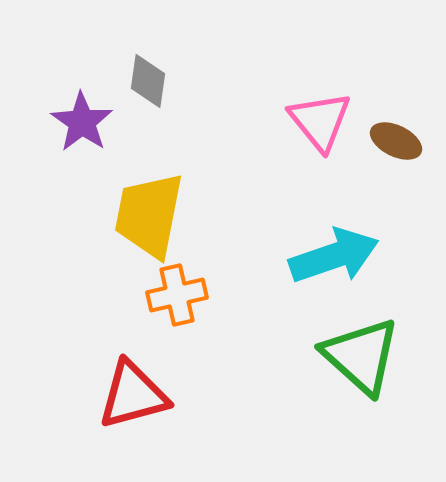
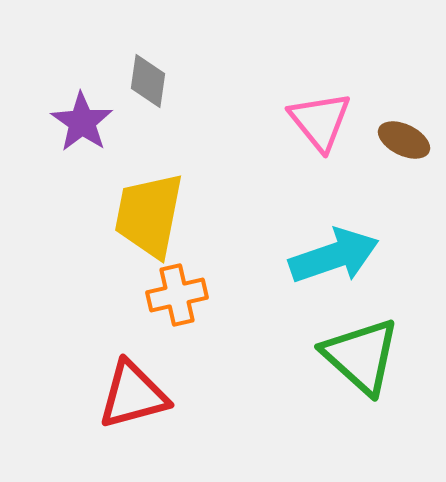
brown ellipse: moved 8 px right, 1 px up
